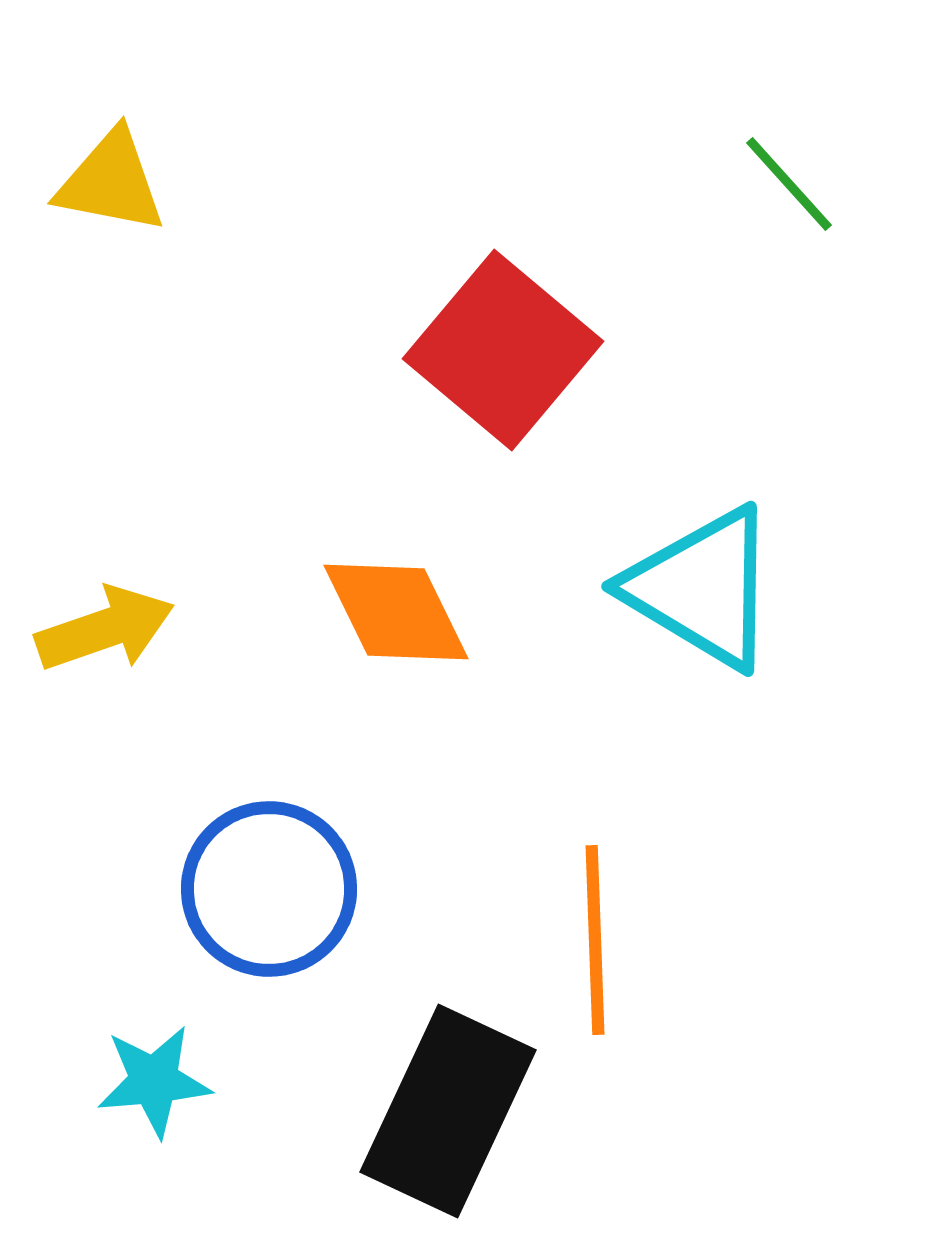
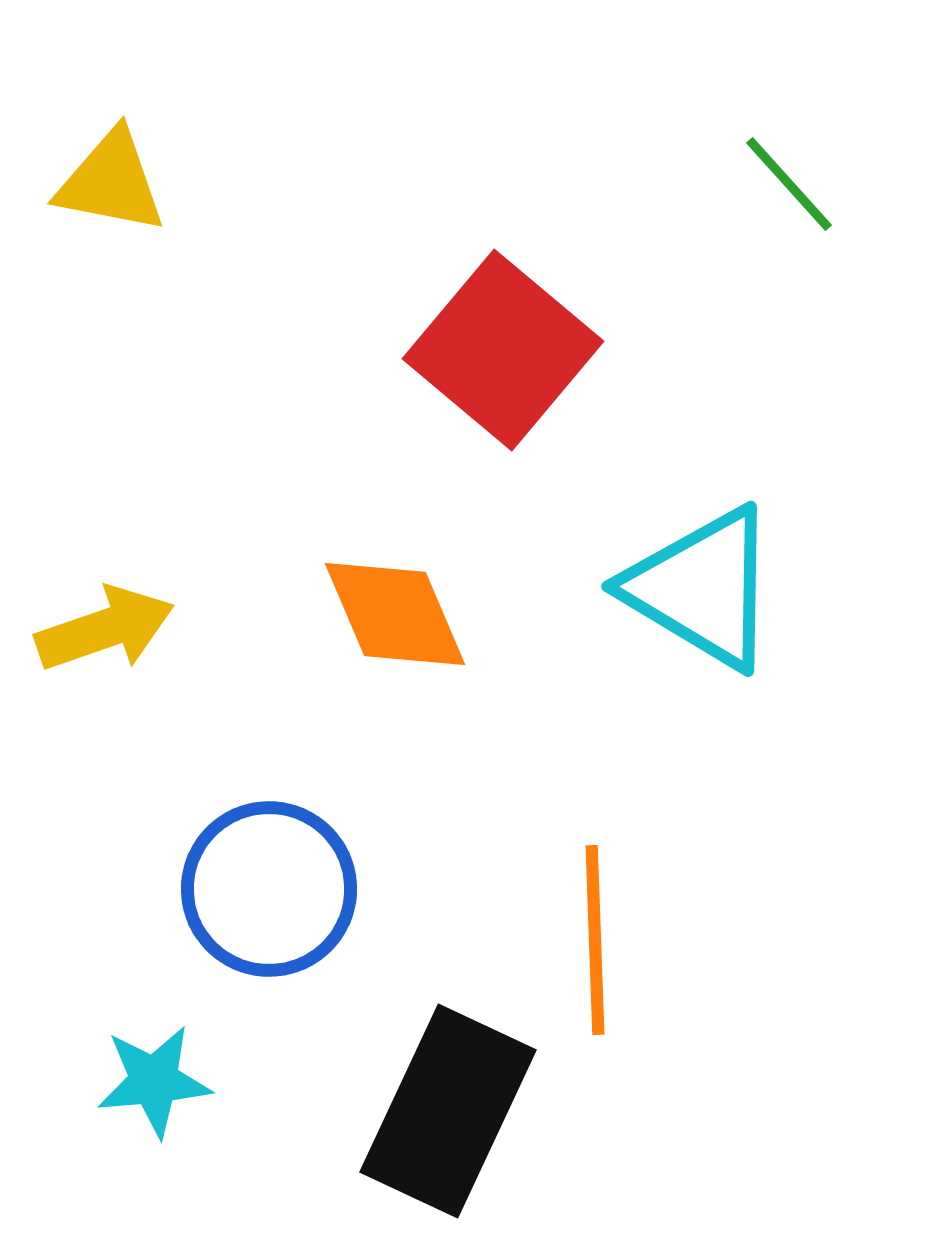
orange diamond: moved 1 px left, 2 px down; rotated 3 degrees clockwise
